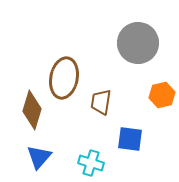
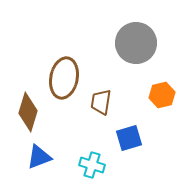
gray circle: moved 2 px left
brown diamond: moved 4 px left, 2 px down
blue square: moved 1 px left, 1 px up; rotated 24 degrees counterclockwise
blue triangle: rotated 28 degrees clockwise
cyan cross: moved 1 px right, 2 px down
